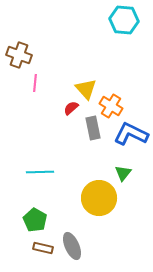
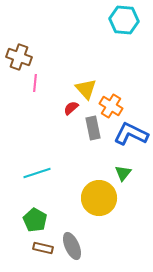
brown cross: moved 2 px down
cyan line: moved 3 px left, 1 px down; rotated 16 degrees counterclockwise
